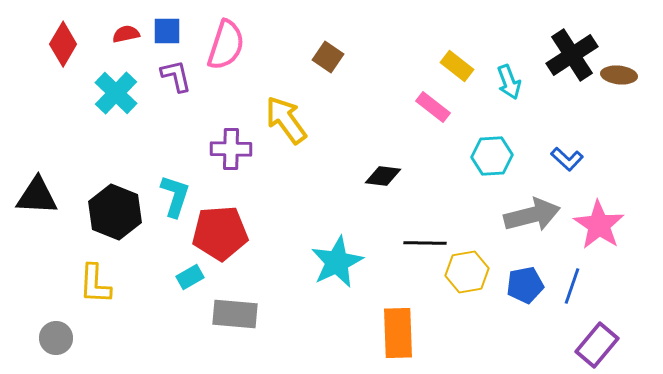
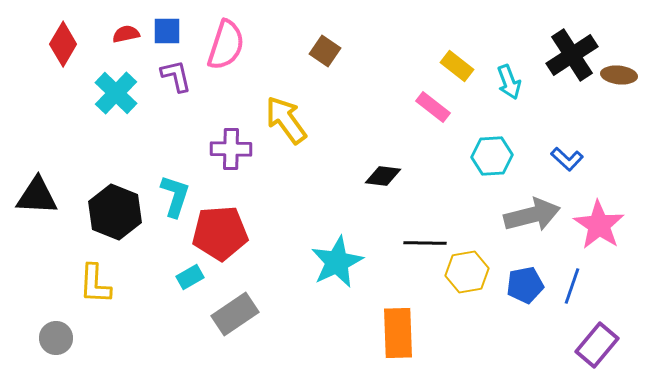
brown square: moved 3 px left, 6 px up
gray rectangle: rotated 39 degrees counterclockwise
